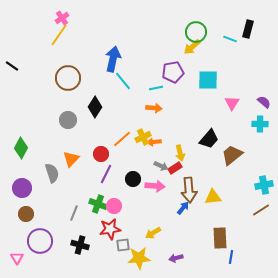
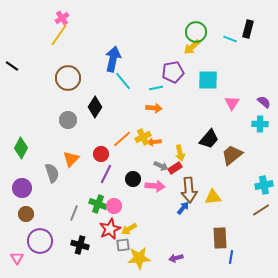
red star at (110, 229): rotated 15 degrees counterclockwise
yellow arrow at (153, 233): moved 24 px left, 4 px up
